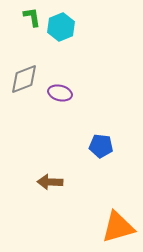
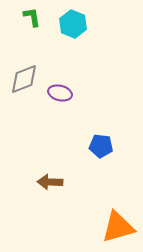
cyan hexagon: moved 12 px right, 3 px up; rotated 16 degrees counterclockwise
